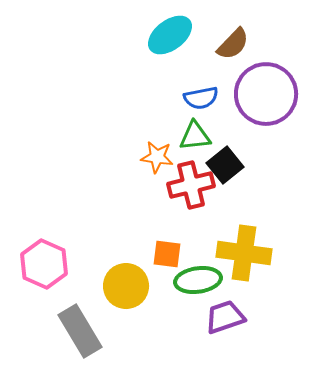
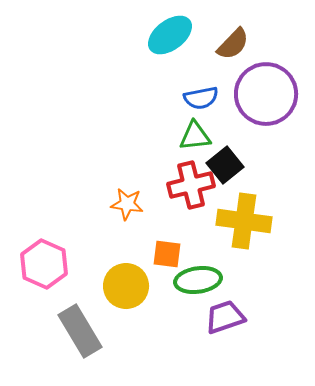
orange star: moved 30 px left, 47 px down
yellow cross: moved 32 px up
